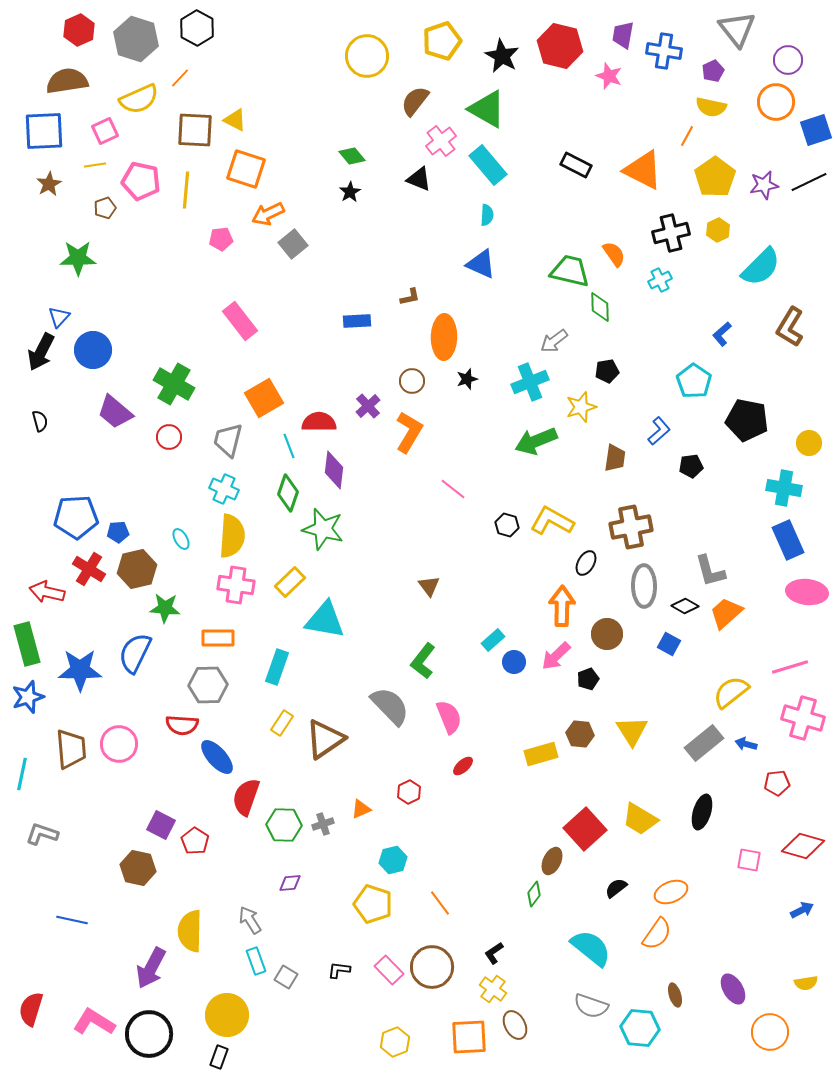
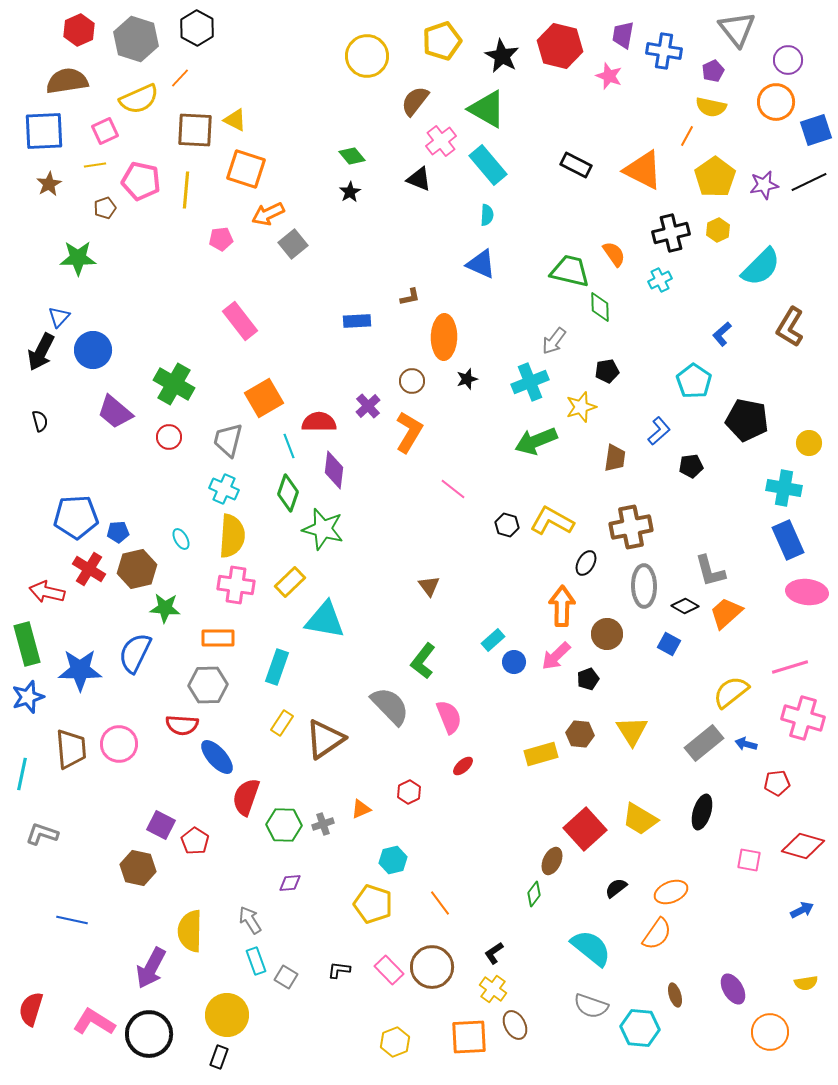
gray arrow at (554, 341): rotated 16 degrees counterclockwise
